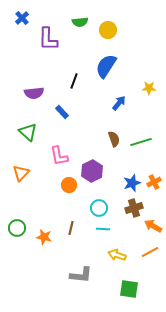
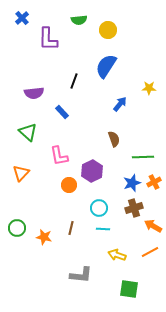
green semicircle: moved 1 px left, 2 px up
blue arrow: moved 1 px right, 1 px down
green line: moved 2 px right, 15 px down; rotated 15 degrees clockwise
